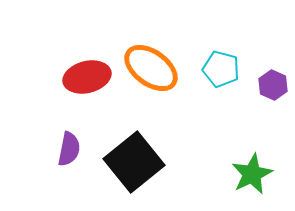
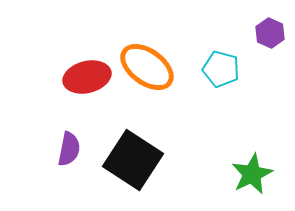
orange ellipse: moved 4 px left, 1 px up
purple hexagon: moved 3 px left, 52 px up
black square: moved 1 px left, 2 px up; rotated 18 degrees counterclockwise
